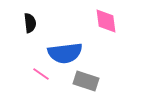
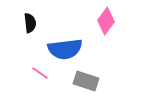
pink diamond: rotated 44 degrees clockwise
blue semicircle: moved 4 px up
pink line: moved 1 px left, 1 px up
